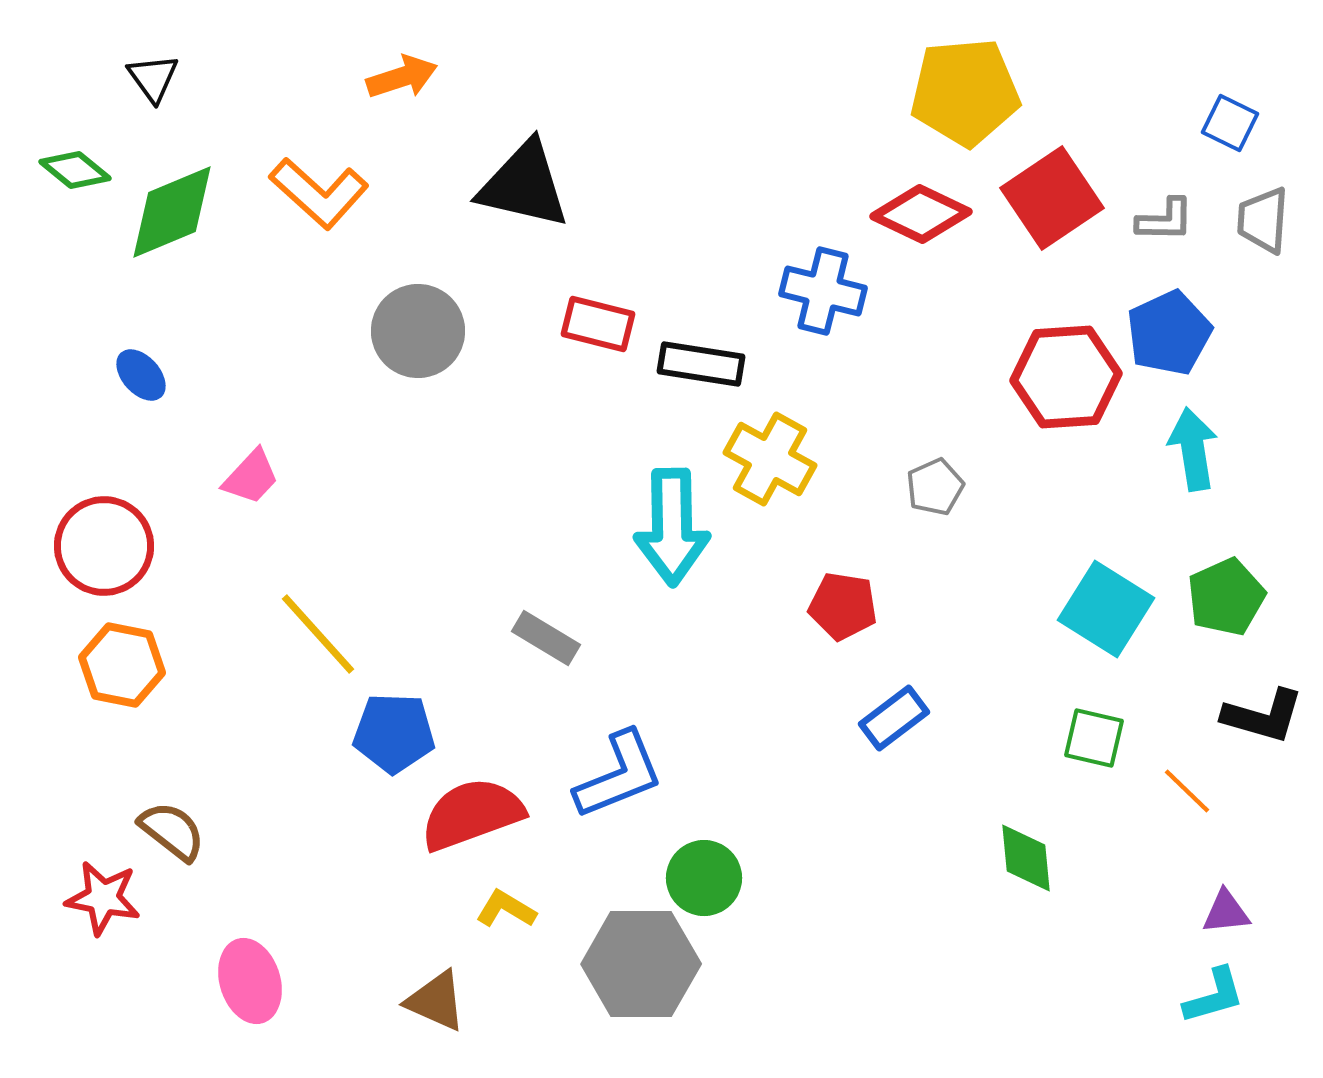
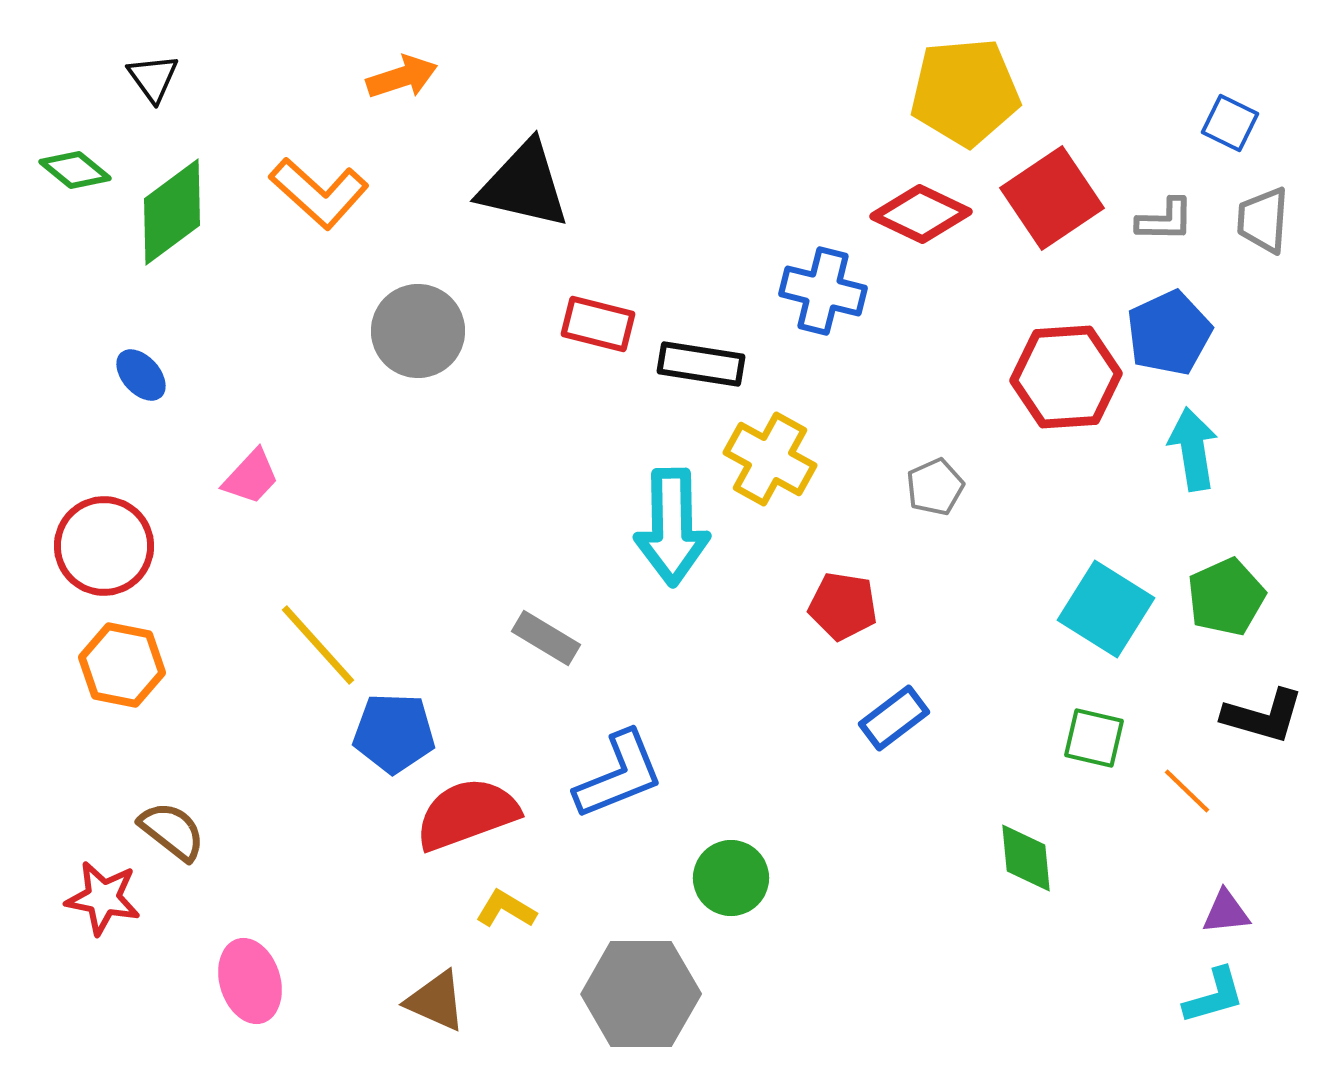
green diamond at (172, 212): rotated 14 degrees counterclockwise
yellow line at (318, 634): moved 11 px down
red semicircle at (472, 814): moved 5 px left
green circle at (704, 878): moved 27 px right
gray hexagon at (641, 964): moved 30 px down
